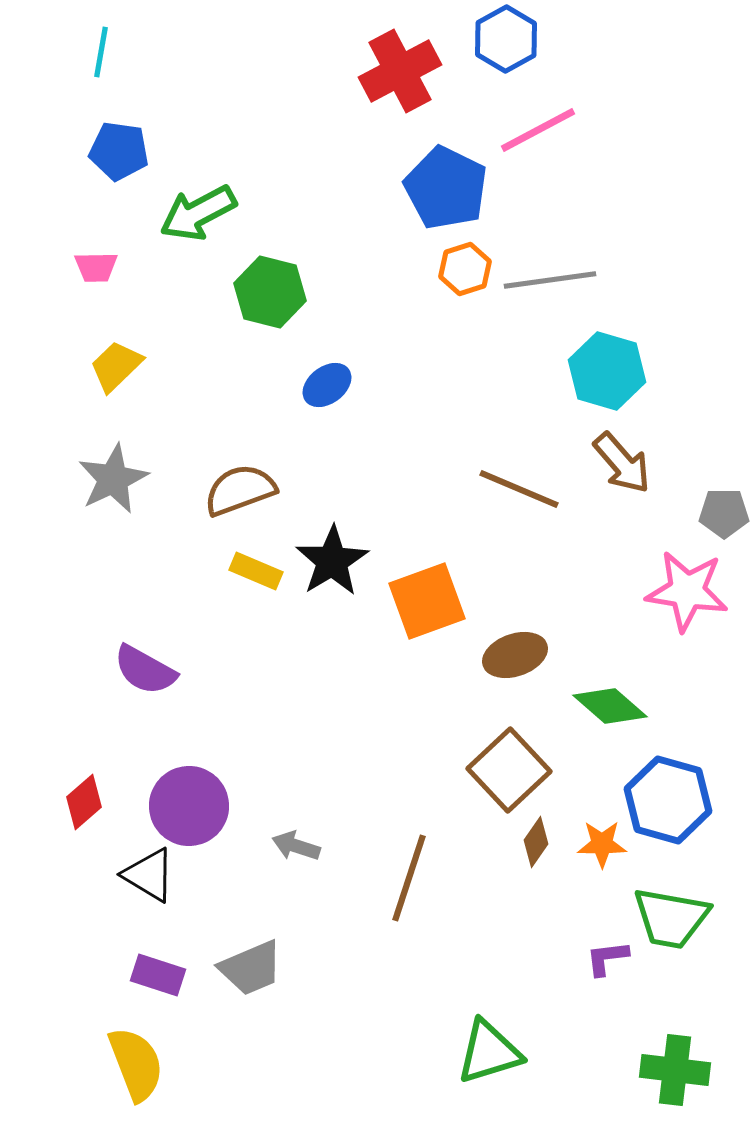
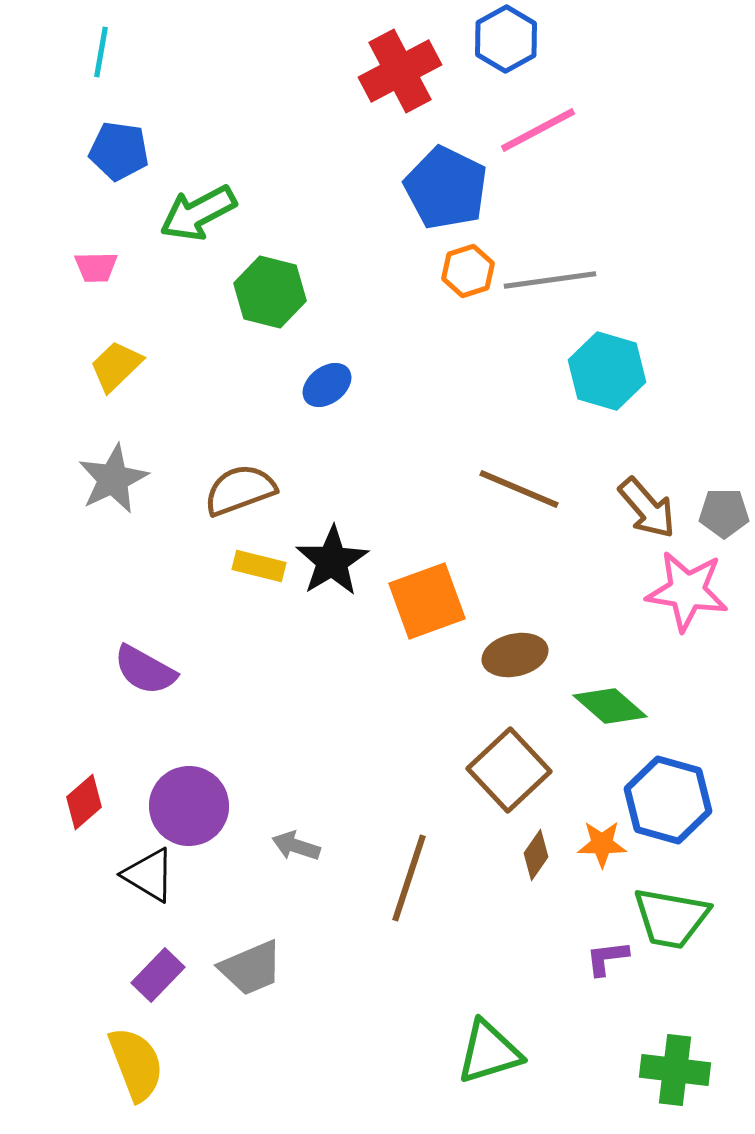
orange hexagon at (465, 269): moved 3 px right, 2 px down
brown arrow at (622, 463): moved 25 px right, 45 px down
yellow rectangle at (256, 571): moved 3 px right, 5 px up; rotated 9 degrees counterclockwise
brown ellipse at (515, 655): rotated 6 degrees clockwise
brown diamond at (536, 842): moved 13 px down
purple rectangle at (158, 975): rotated 64 degrees counterclockwise
